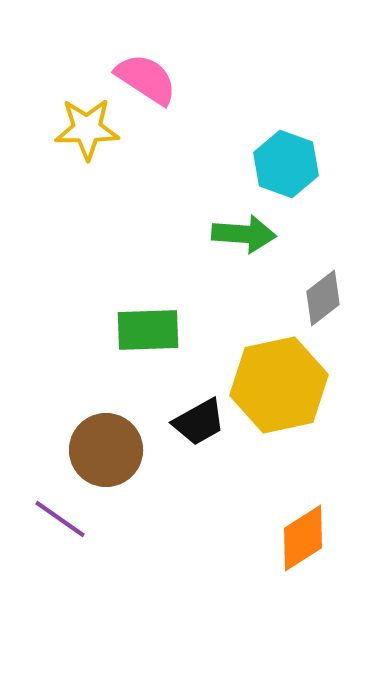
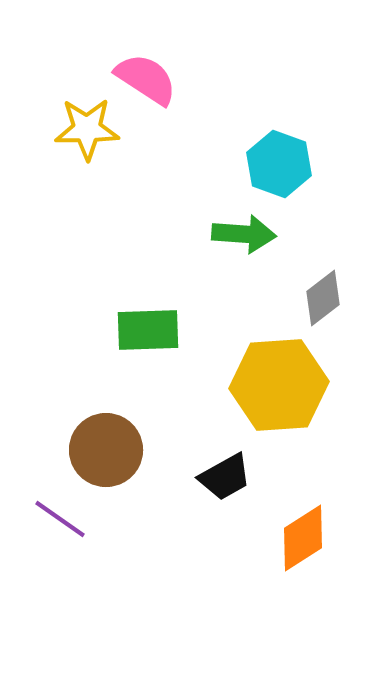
cyan hexagon: moved 7 px left
yellow hexagon: rotated 8 degrees clockwise
black trapezoid: moved 26 px right, 55 px down
